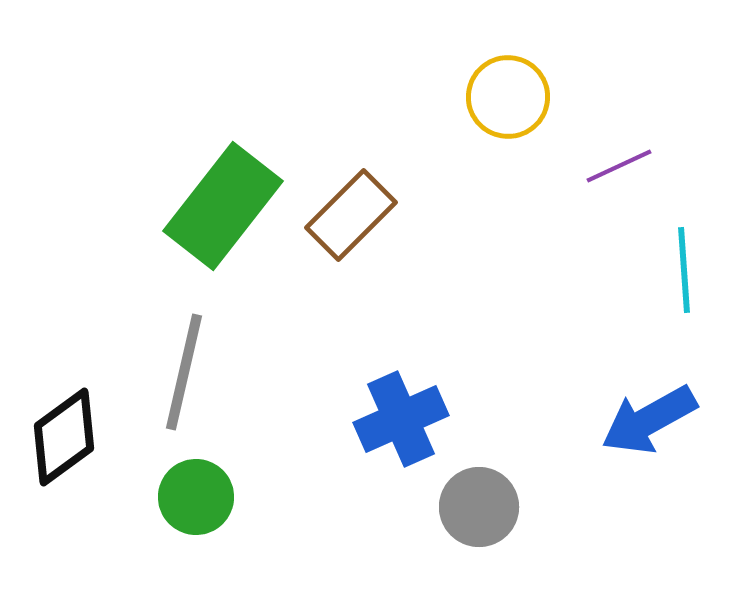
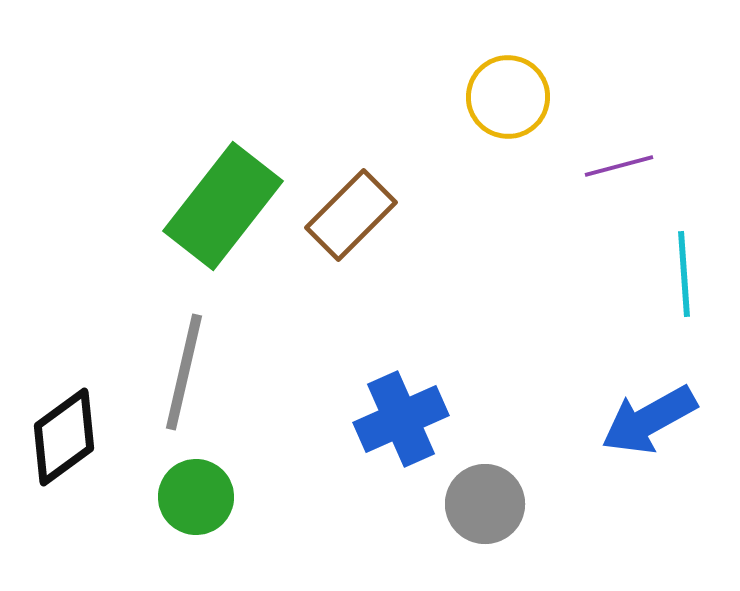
purple line: rotated 10 degrees clockwise
cyan line: moved 4 px down
gray circle: moved 6 px right, 3 px up
